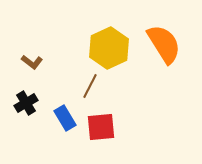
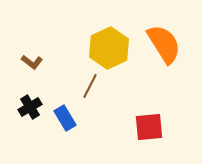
black cross: moved 4 px right, 4 px down
red square: moved 48 px right
